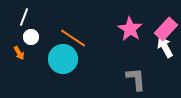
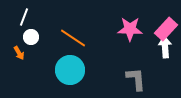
pink star: rotated 30 degrees counterclockwise
white arrow: rotated 25 degrees clockwise
cyan circle: moved 7 px right, 11 px down
